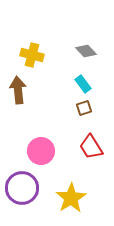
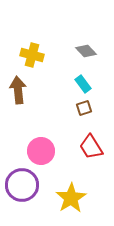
purple circle: moved 3 px up
